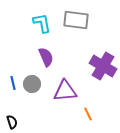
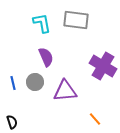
gray circle: moved 3 px right, 2 px up
orange line: moved 7 px right, 5 px down; rotated 16 degrees counterclockwise
